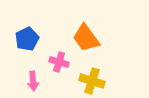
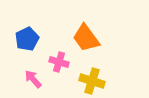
pink arrow: moved 2 px up; rotated 144 degrees clockwise
